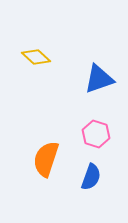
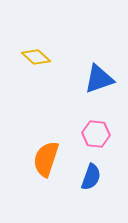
pink hexagon: rotated 12 degrees counterclockwise
